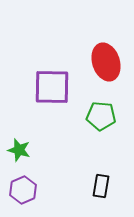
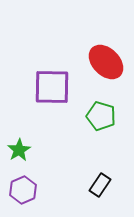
red ellipse: rotated 27 degrees counterclockwise
green pentagon: rotated 12 degrees clockwise
green star: rotated 25 degrees clockwise
black rectangle: moved 1 px left, 1 px up; rotated 25 degrees clockwise
